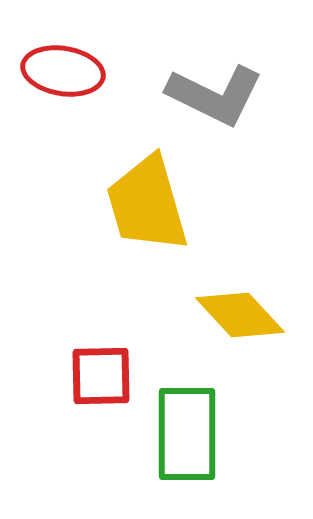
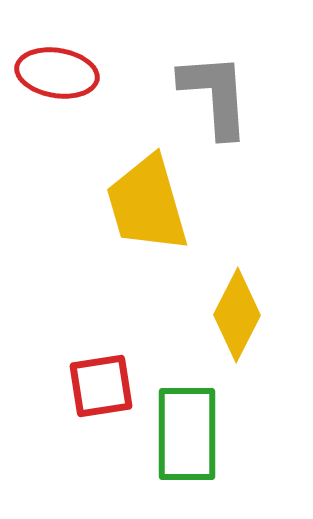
red ellipse: moved 6 px left, 2 px down
gray L-shape: rotated 120 degrees counterclockwise
yellow diamond: moved 3 px left; rotated 70 degrees clockwise
red square: moved 10 px down; rotated 8 degrees counterclockwise
